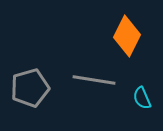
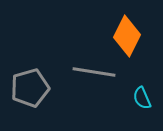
gray line: moved 8 px up
